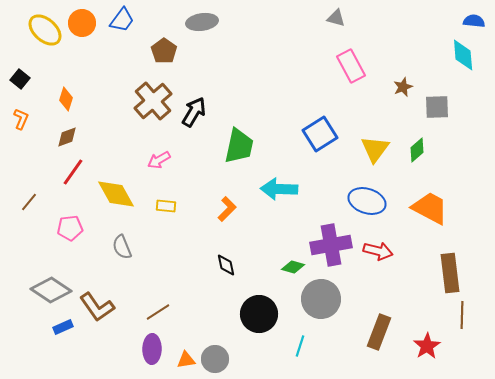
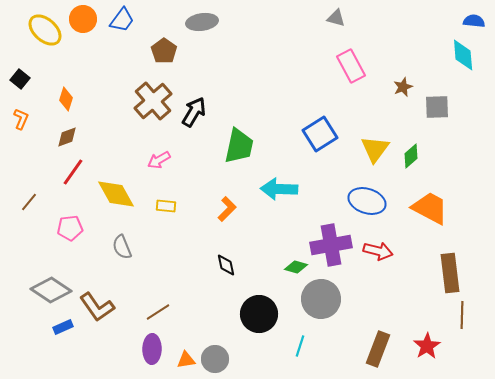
orange circle at (82, 23): moved 1 px right, 4 px up
green diamond at (417, 150): moved 6 px left, 6 px down
green diamond at (293, 267): moved 3 px right
brown rectangle at (379, 332): moved 1 px left, 17 px down
